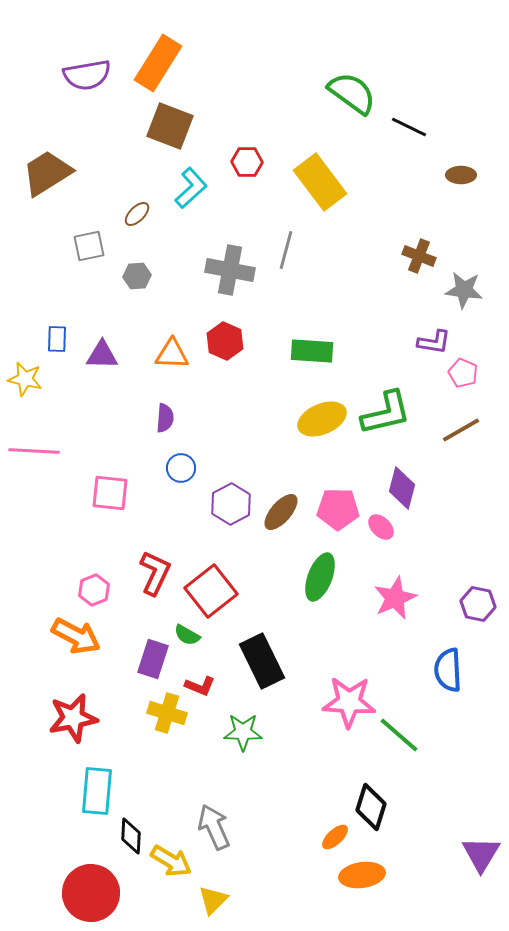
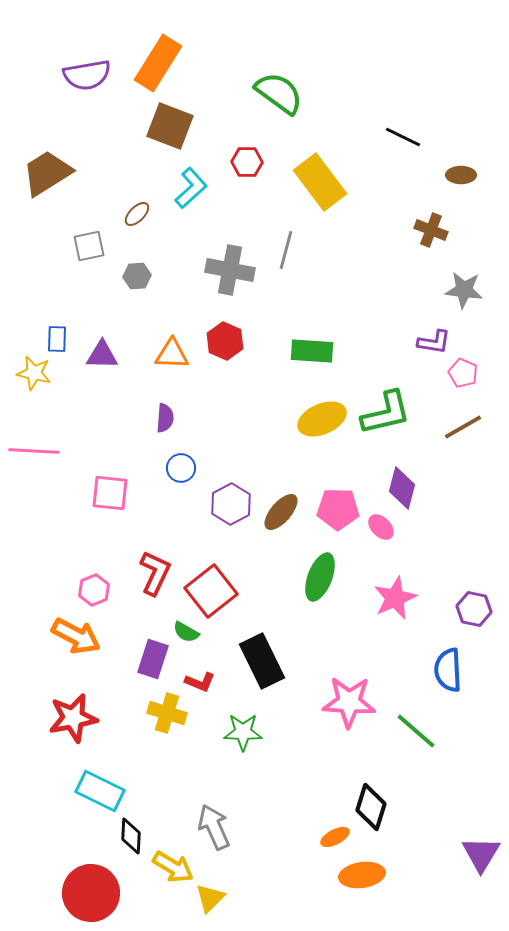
green semicircle at (352, 93): moved 73 px left
black line at (409, 127): moved 6 px left, 10 px down
brown cross at (419, 256): moved 12 px right, 26 px up
yellow star at (25, 379): moved 9 px right, 6 px up
brown line at (461, 430): moved 2 px right, 3 px up
purple hexagon at (478, 604): moved 4 px left, 5 px down
green semicircle at (187, 635): moved 1 px left, 3 px up
red L-shape at (200, 686): moved 4 px up
green line at (399, 735): moved 17 px right, 4 px up
cyan rectangle at (97, 791): moved 3 px right; rotated 69 degrees counterclockwise
orange ellipse at (335, 837): rotated 16 degrees clockwise
yellow arrow at (171, 861): moved 2 px right, 6 px down
yellow triangle at (213, 900): moved 3 px left, 2 px up
